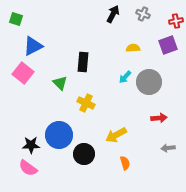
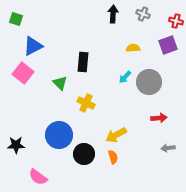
black arrow: rotated 24 degrees counterclockwise
red cross: rotated 24 degrees clockwise
black star: moved 15 px left
orange semicircle: moved 12 px left, 6 px up
pink semicircle: moved 10 px right, 9 px down
